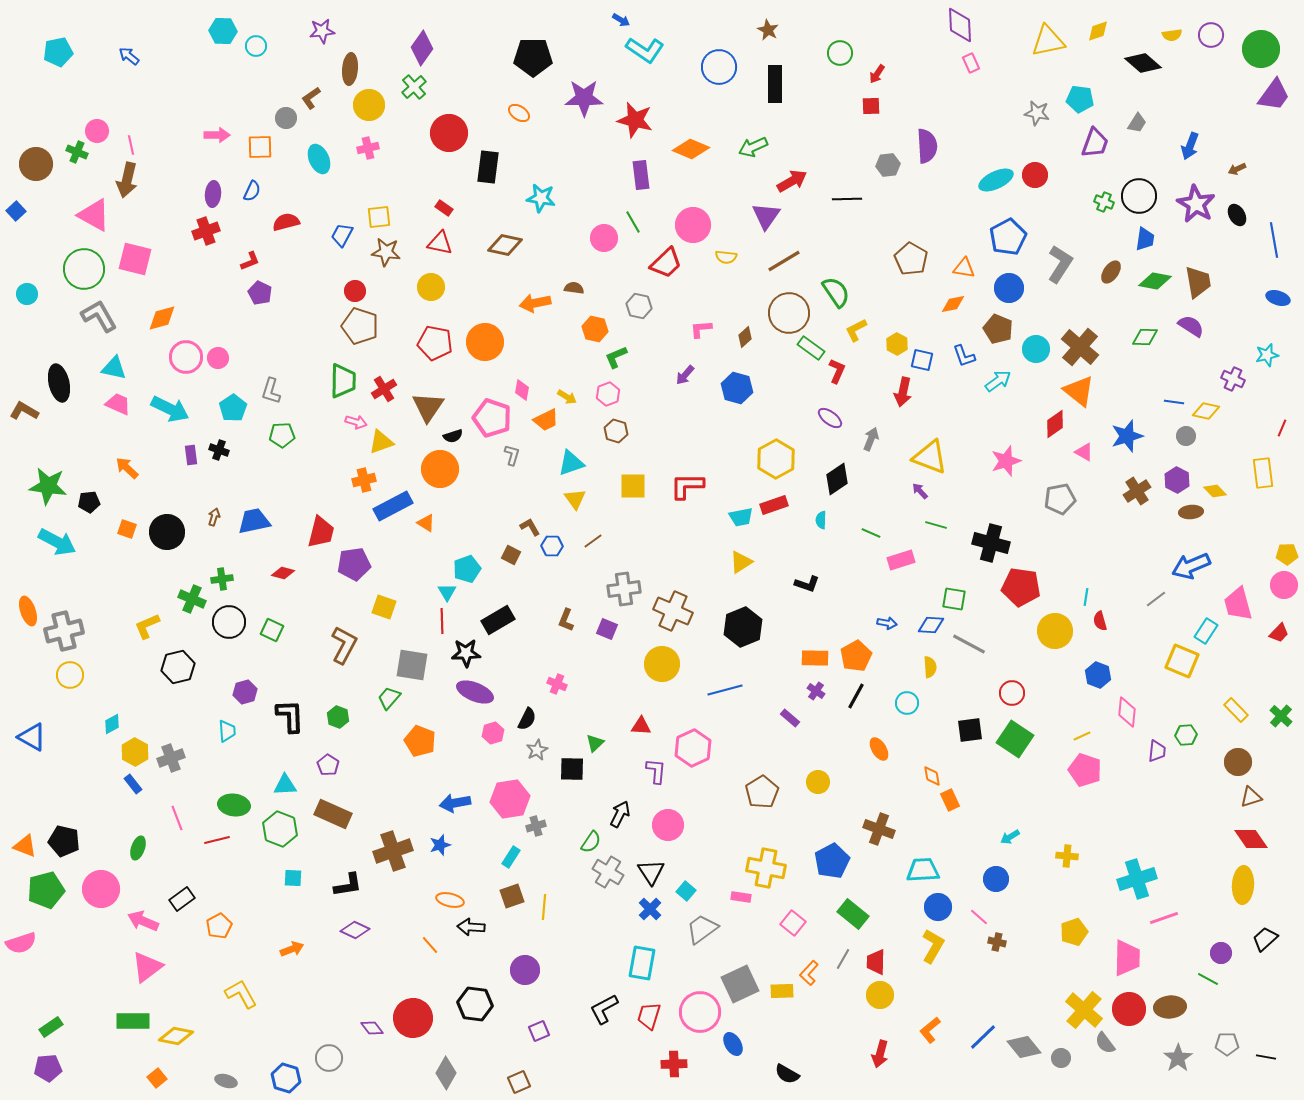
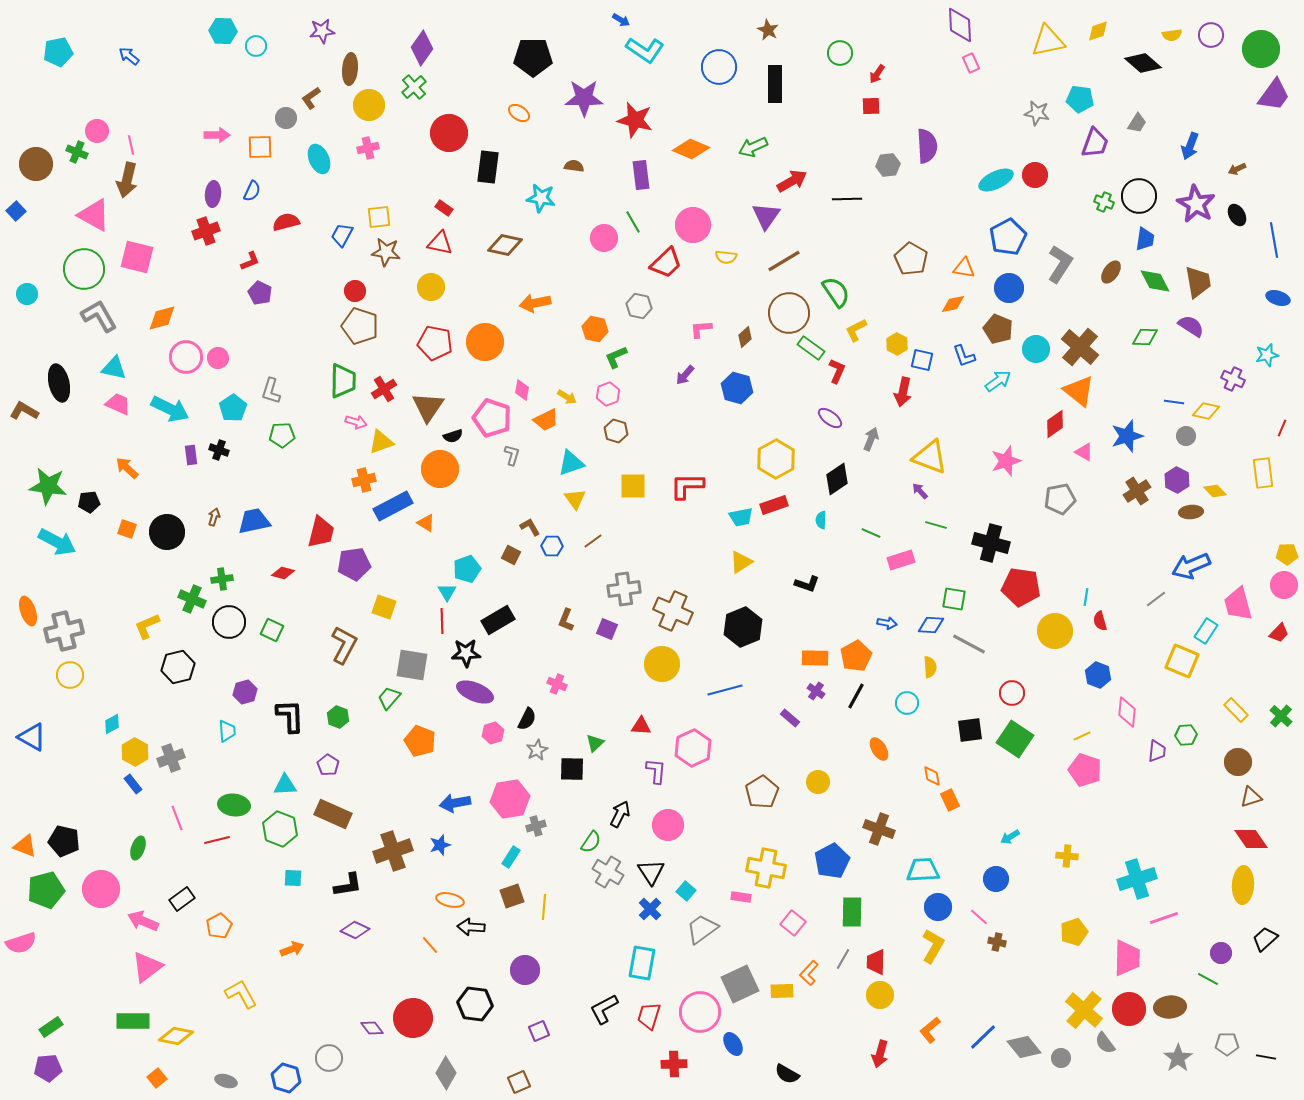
pink square at (135, 259): moved 2 px right, 2 px up
green diamond at (1155, 281): rotated 52 degrees clockwise
brown semicircle at (574, 288): moved 122 px up
green rectangle at (853, 914): moved 1 px left, 2 px up; rotated 52 degrees clockwise
